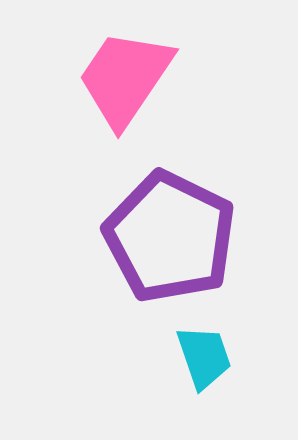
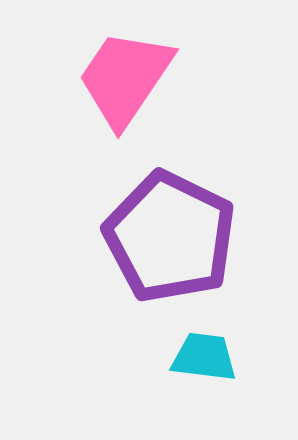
cyan trapezoid: rotated 64 degrees counterclockwise
